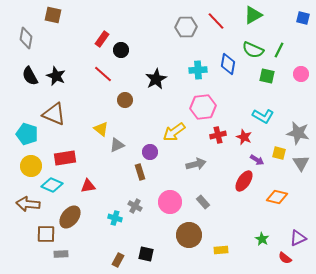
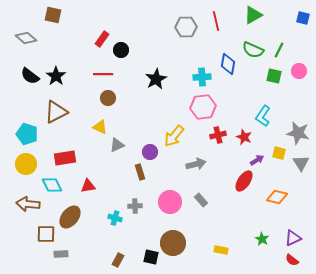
red line at (216, 21): rotated 30 degrees clockwise
gray diamond at (26, 38): rotated 60 degrees counterclockwise
cyan cross at (198, 70): moved 4 px right, 7 px down
red line at (103, 74): rotated 42 degrees counterclockwise
pink circle at (301, 74): moved 2 px left, 3 px up
black semicircle at (30, 76): rotated 24 degrees counterclockwise
black star at (56, 76): rotated 12 degrees clockwise
green square at (267, 76): moved 7 px right
brown circle at (125, 100): moved 17 px left, 2 px up
brown triangle at (54, 114): moved 2 px right, 2 px up; rotated 50 degrees counterclockwise
cyan L-shape at (263, 116): rotated 95 degrees clockwise
yellow triangle at (101, 129): moved 1 px left, 2 px up; rotated 14 degrees counterclockwise
yellow arrow at (174, 132): moved 4 px down; rotated 15 degrees counterclockwise
purple arrow at (257, 160): rotated 64 degrees counterclockwise
yellow circle at (31, 166): moved 5 px left, 2 px up
cyan diamond at (52, 185): rotated 40 degrees clockwise
gray rectangle at (203, 202): moved 2 px left, 2 px up
gray cross at (135, 206): rotated 32 degrees counterclockwise
brown circle at (189, 235): moved 16 px left, 8 px down
purple triangle at (298, 238): moved 5 px left
yellow rectangle at (221, 250): rotated 16 degrees clockwise
black square at (146, 254): moved 5 px right, 3 px down
red semicircle at (285, 258): moved 7 px right, 2 px down
